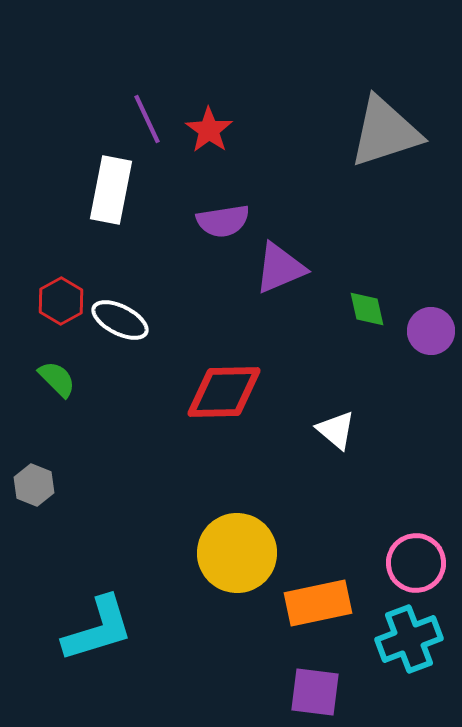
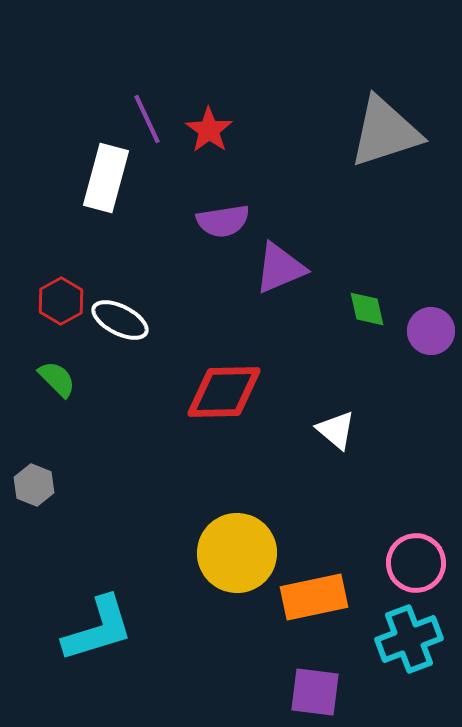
white rectangle: moved 5 px left, 12 px up; rotated 4 degrees clockwise
orange rectangle: moved 4 px left, 6 px up
